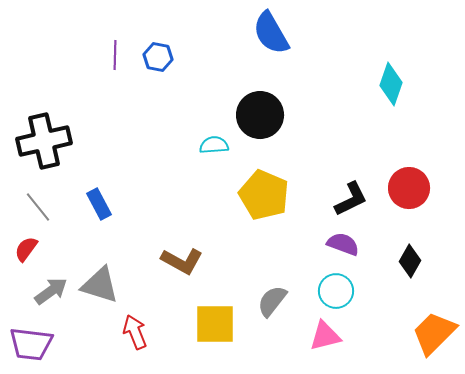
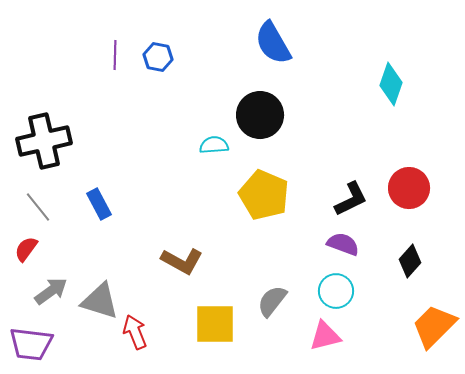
blue semicircle: moved 2 px right, 10 px down
black diamond: rotated 12 degrees clockwise
gray triangle: moved 16 px down
orange trapezoid: moved 7 px up
